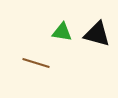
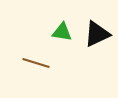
black triangle: rotated 40 degrees counterclockwise
